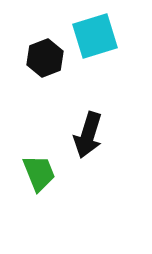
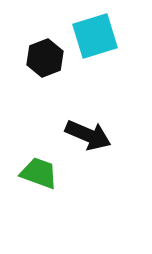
black arrow: rotated 84 degrees counterclockwise
green trapezoid: rotated 48 degrees counterclockwise
